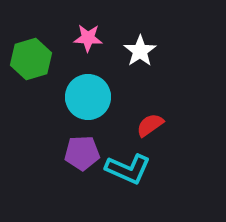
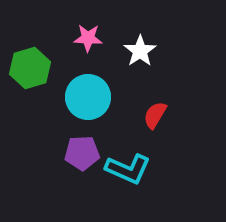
green hexagon: moved 1 px left, 9 px down
red semicircle: moved 5 px right, 10 px up; rotated 24 degrees counterclockwise
